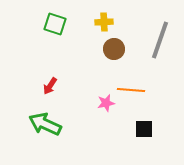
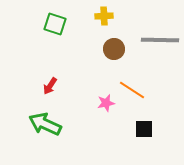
yellow cross: moved 6 px up
gray line: rotated 72 degrees clockwise
orange line: moved 1 px right; rotated 28 degrees clockwise
